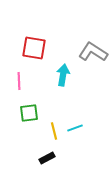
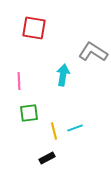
red square: moved 20 px up
